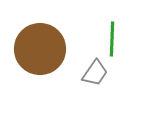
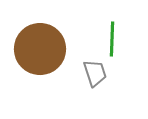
gray trapezoid: rotated 52 degrees counterclockwise
